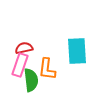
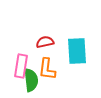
red semicircle: moved 21 px right, 6 px up
pink rectangle: moved 1 px right, 1 px down; rotated 10 degrees counterclockwise
